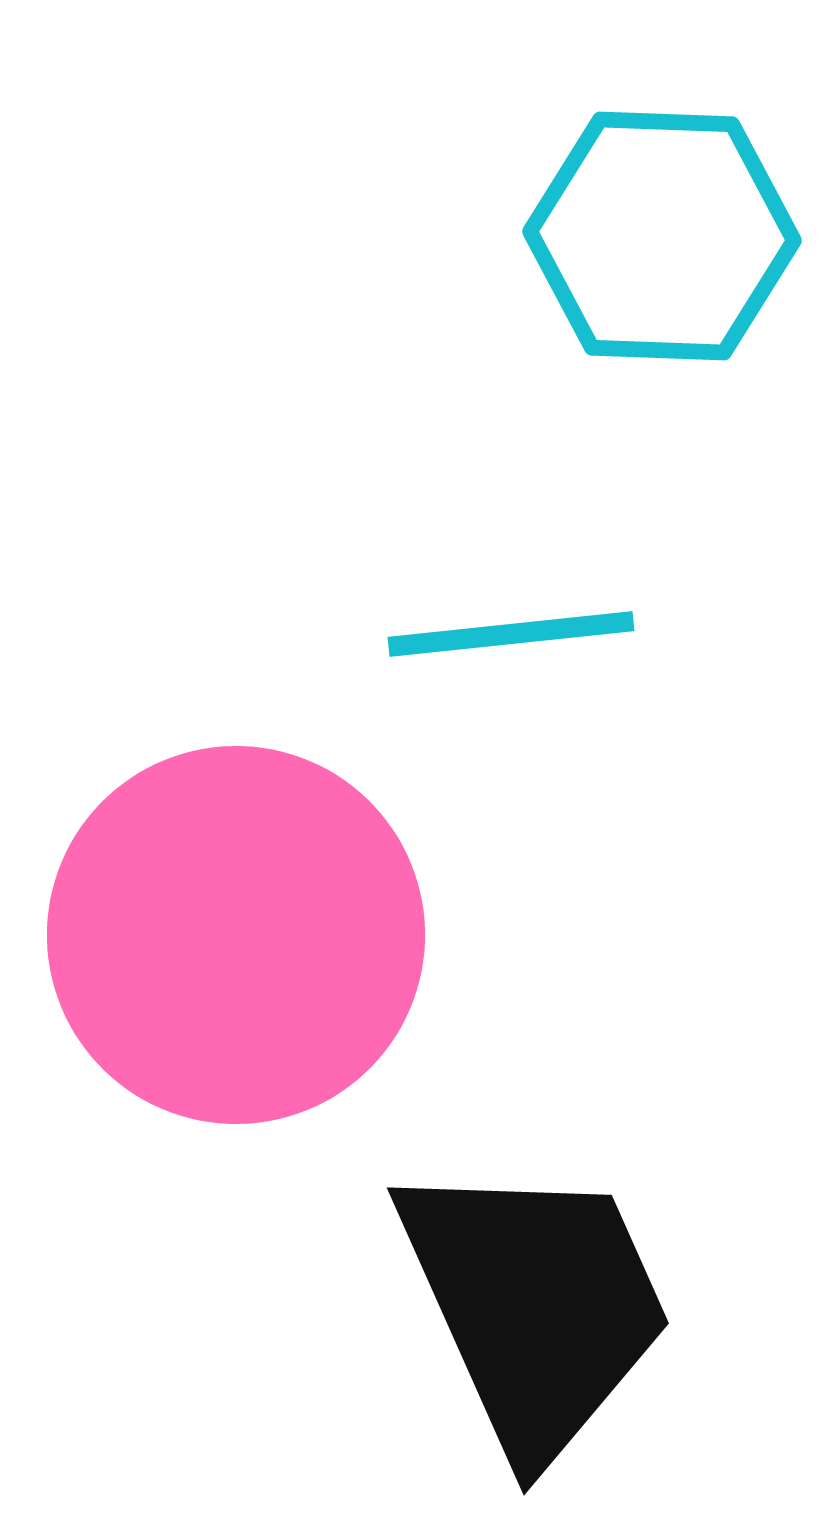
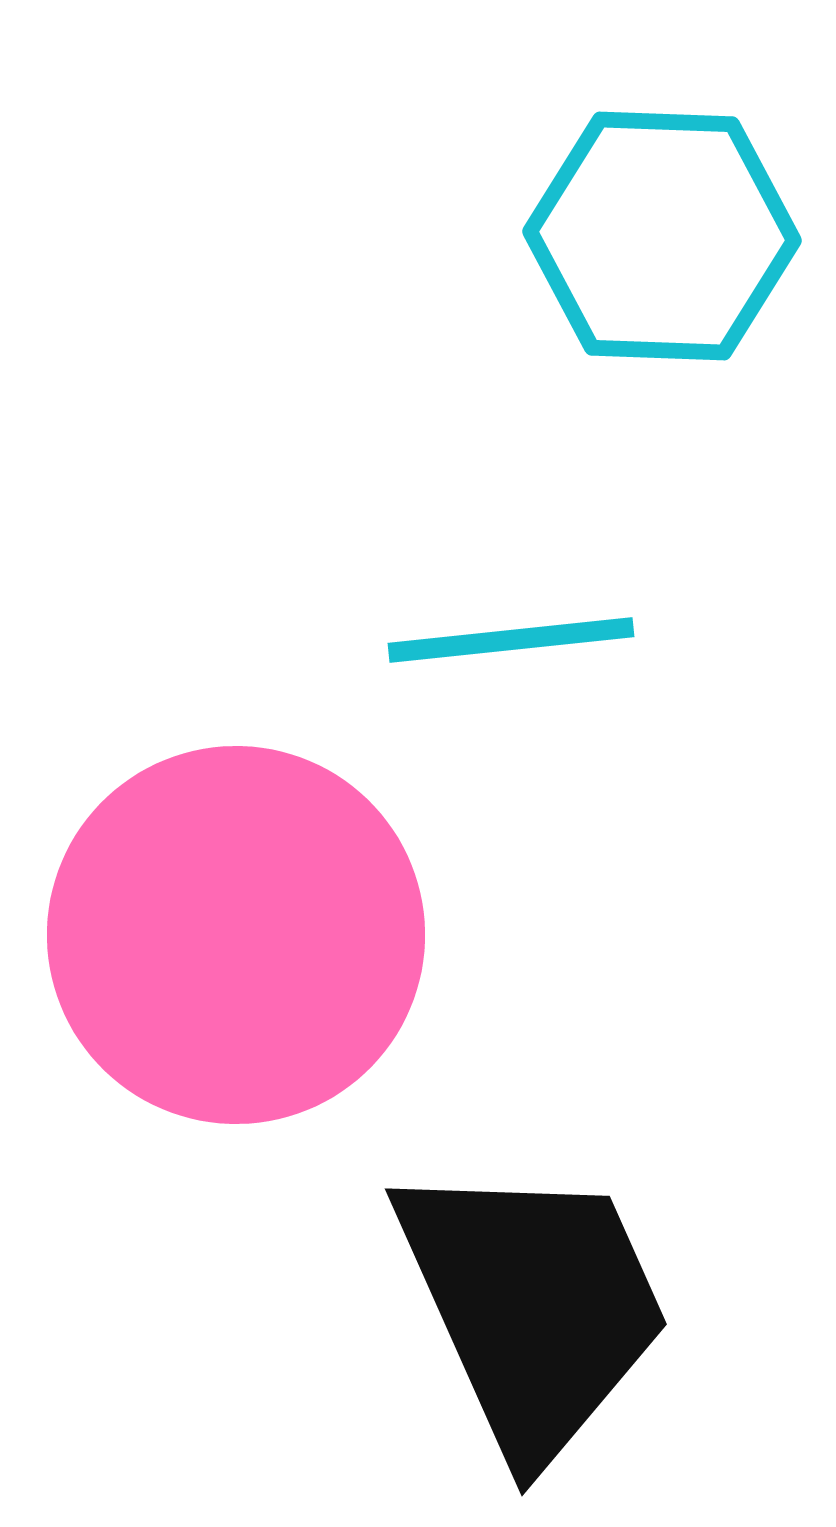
cyan line: moved 6 px down
black trapezoid: moved 2 px left, 1 px down
